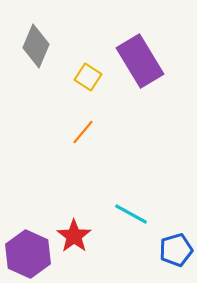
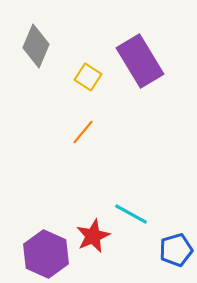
red star: moved 19 px right; rotated 12 degrees clockwise
purple hexagon: moved 18 px right
